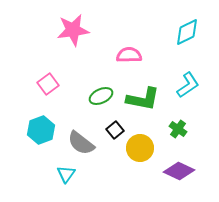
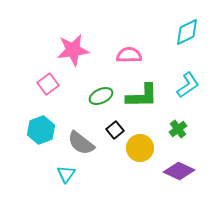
pink star: moved 20 px down
green L-shape: moved 1 px left, 3 px up; rotated 12 degrees counterclockwise
green cross: rotated 18 degrees clockwise
